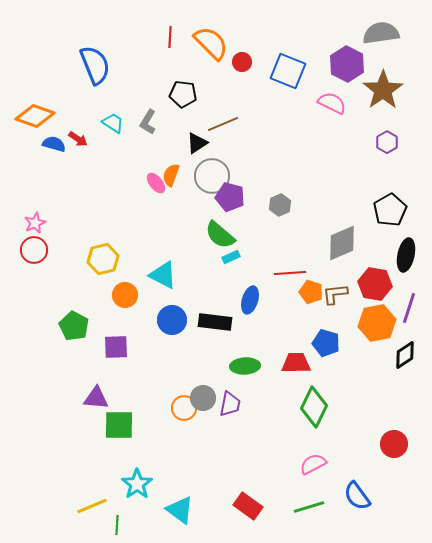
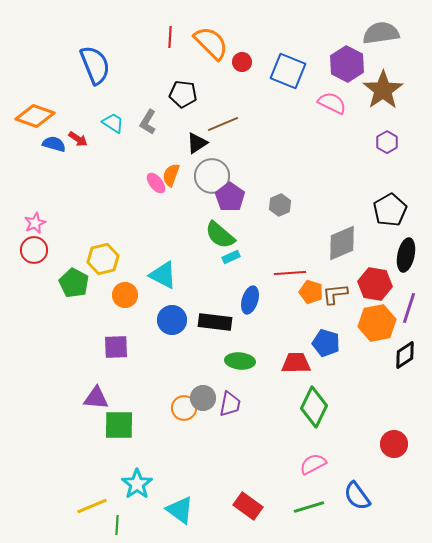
purple pentagon at (230, 197): rotated 20 degrees clockwise
green pentagon at (74, 326): moved 43 px up
green ellipse at (245, 366): moved 5 px left, 5 px up; rotated 8 degrees clockwise
